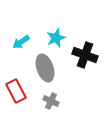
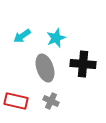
cyan arrow: moved 1 px right, 6 px up
black cross: moved 2 px left, 9 px down; rotated 15 degrees counterclockwise
red rectangle: moved 10 px down; rotated 50 degrees counterclockwise
